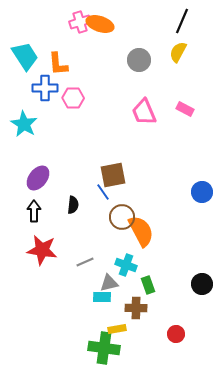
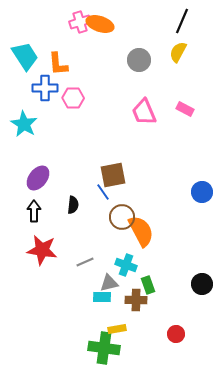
brown cross: moved 8 px up
